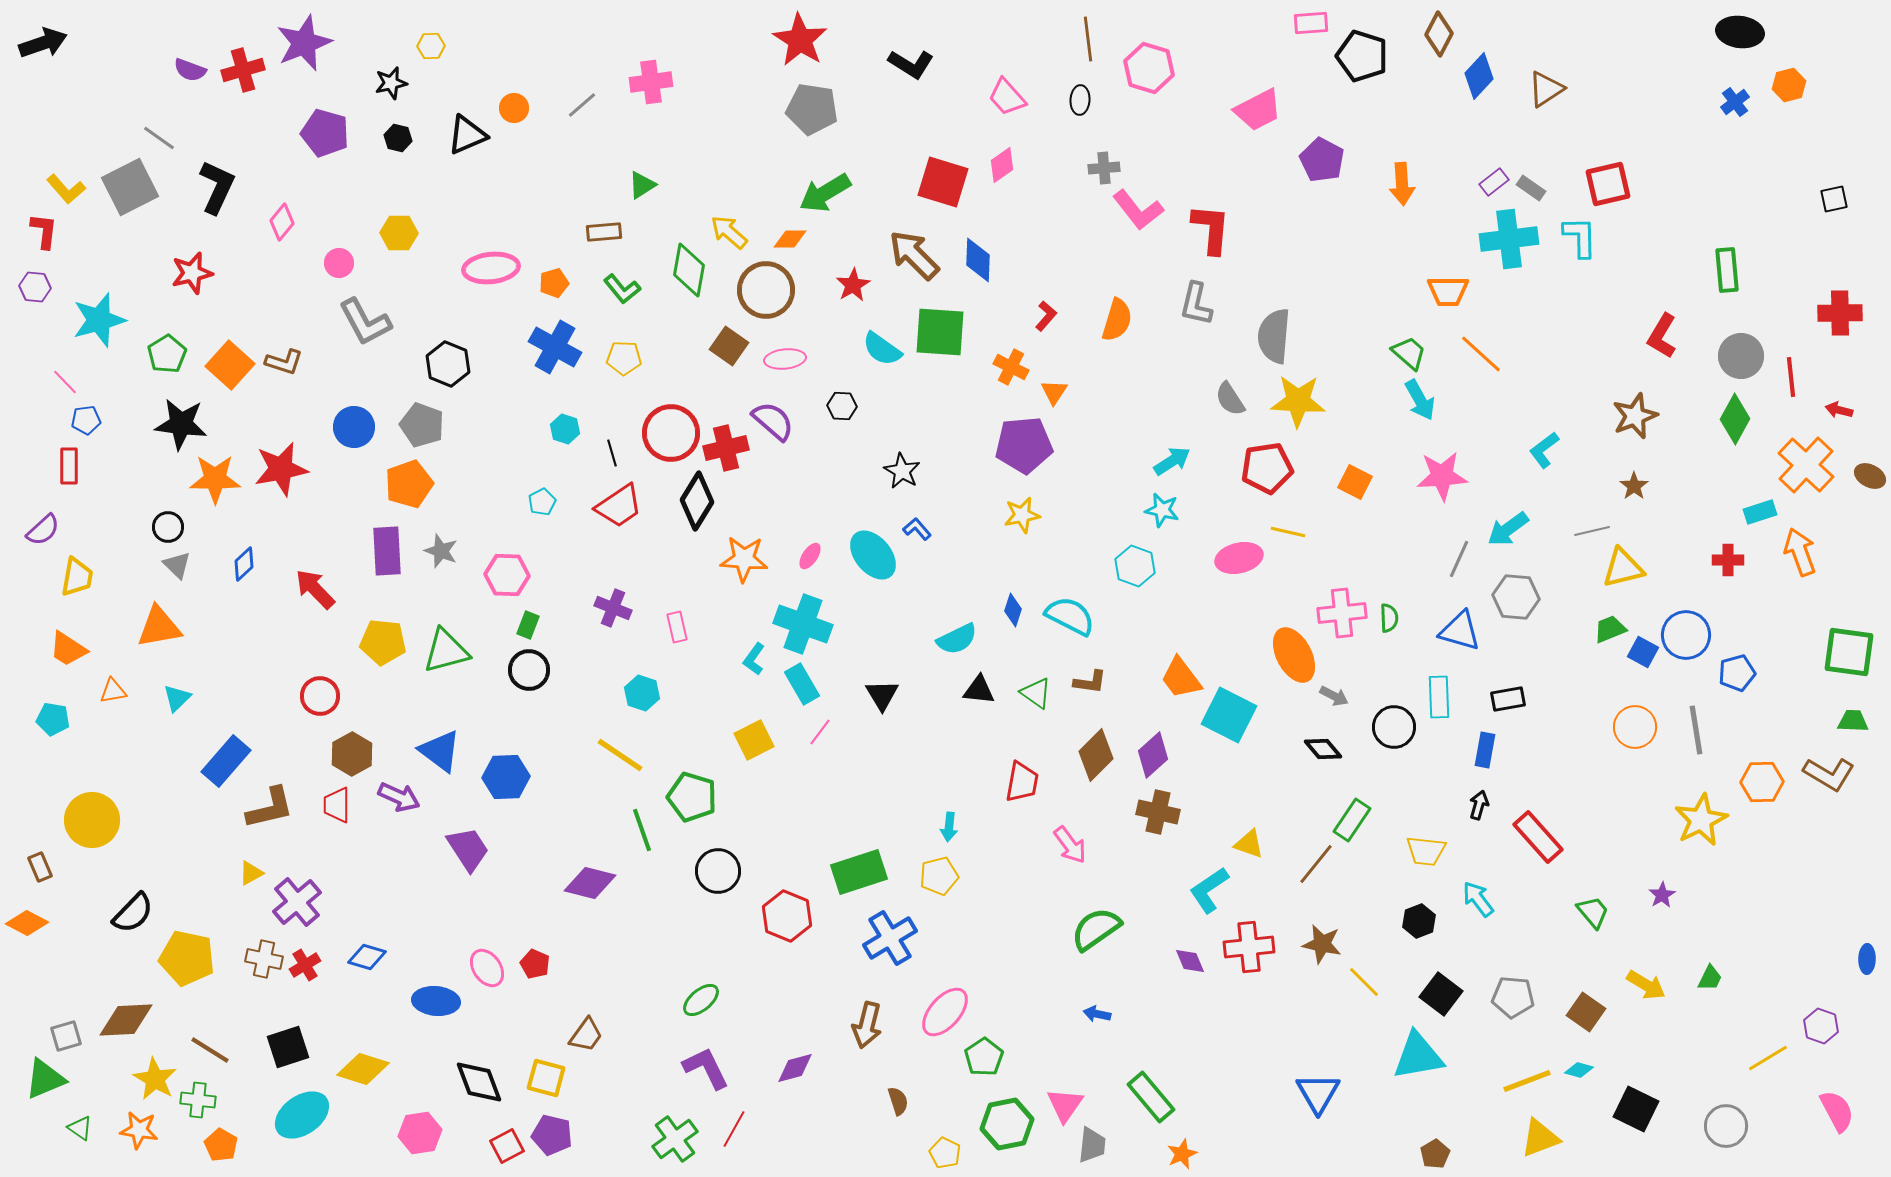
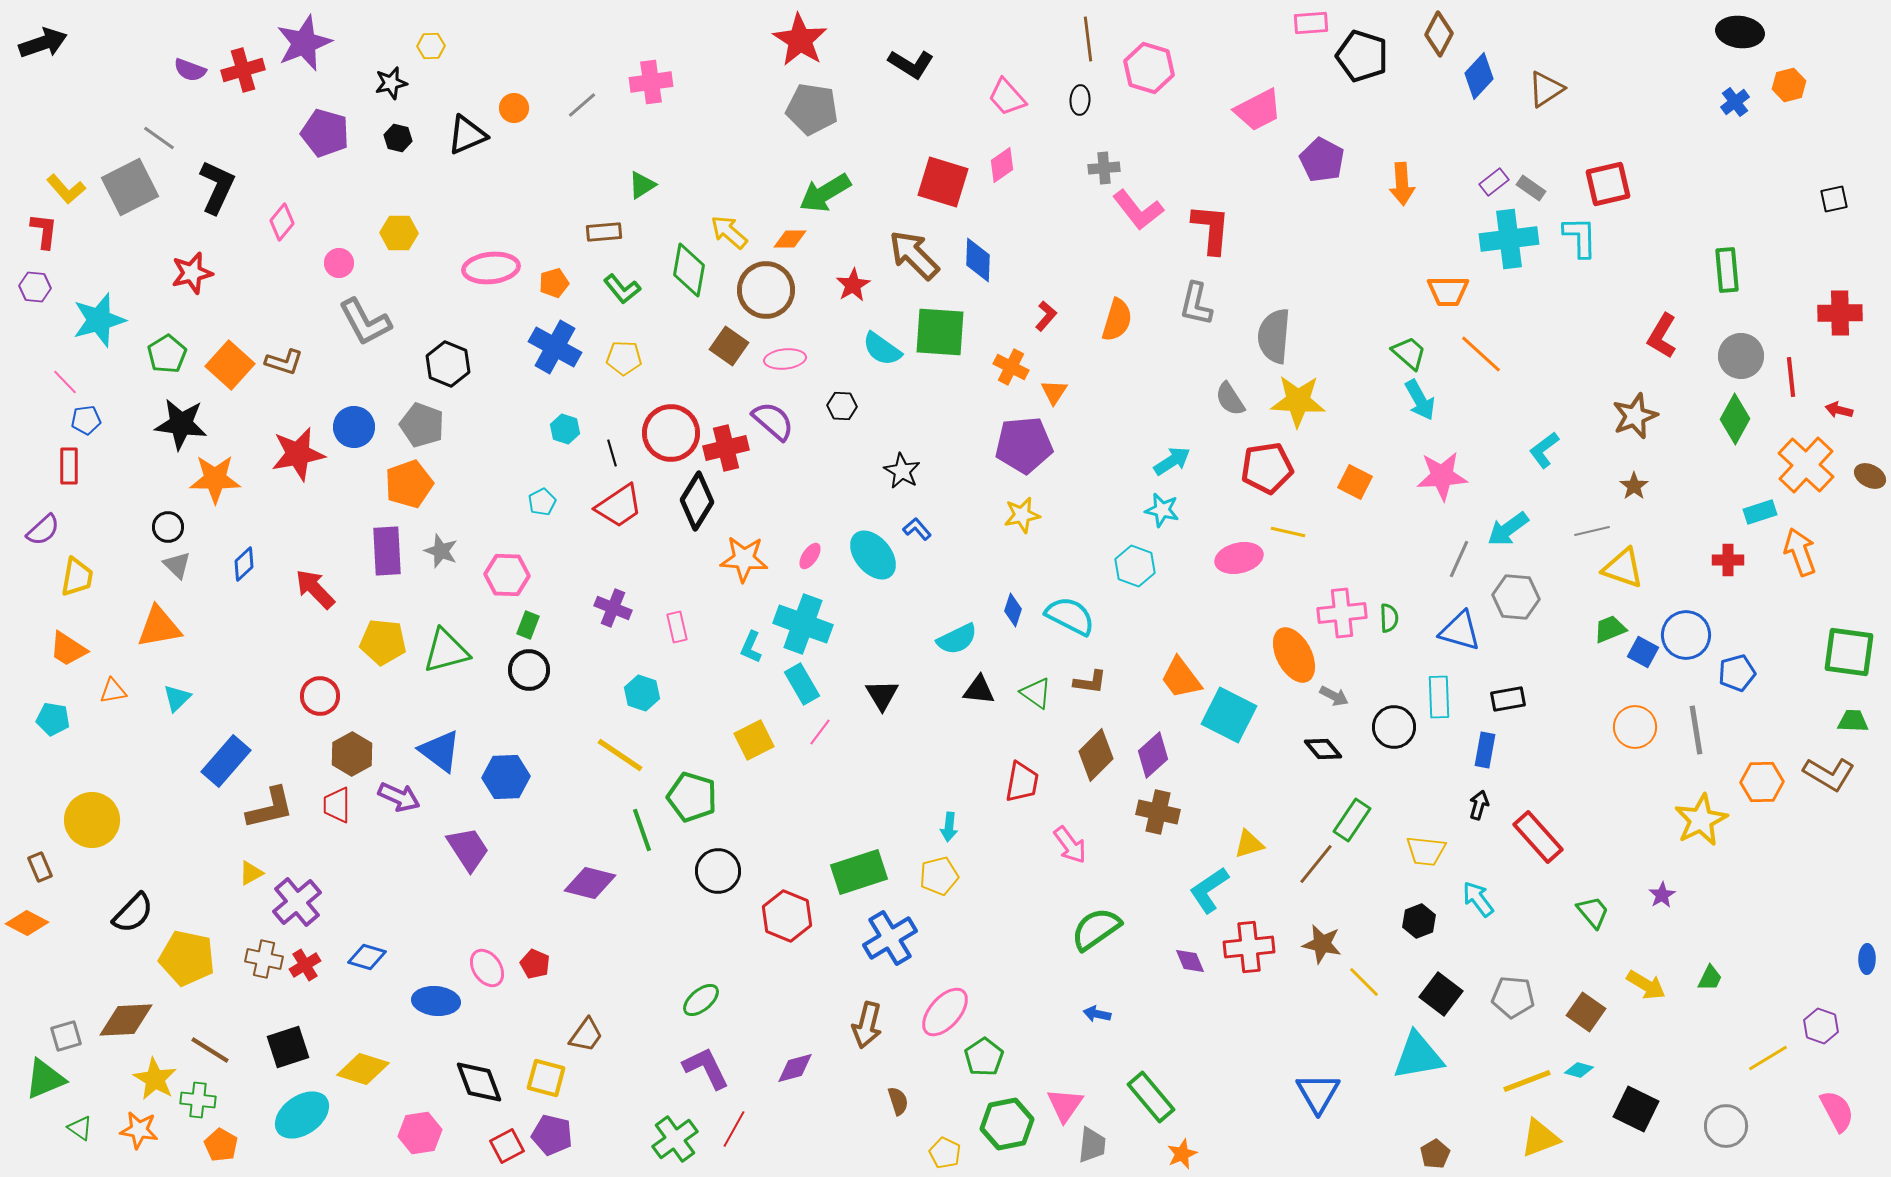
red star at (281, 469): moved 17 px right, 15 px up
yellow triangle at (1623, 568): rotated 33 degrees clockwise
cyan L-shape at (754, 659): moved 3 px left, 12 px up; rotated 12 degrees counterclockwise
yellow triangle at (1249, 844): rotated 36 degrees counterclockwise
